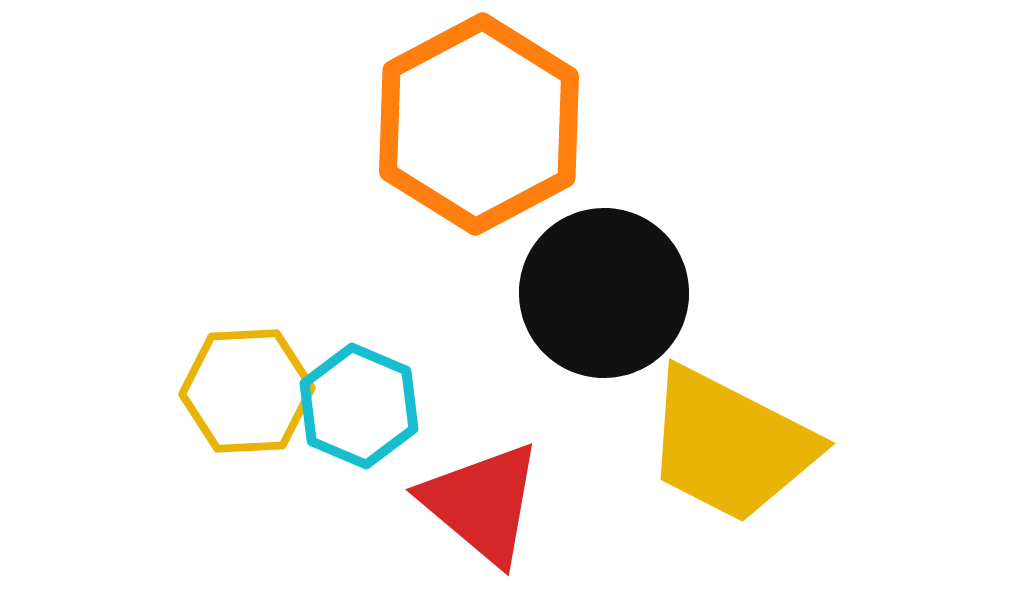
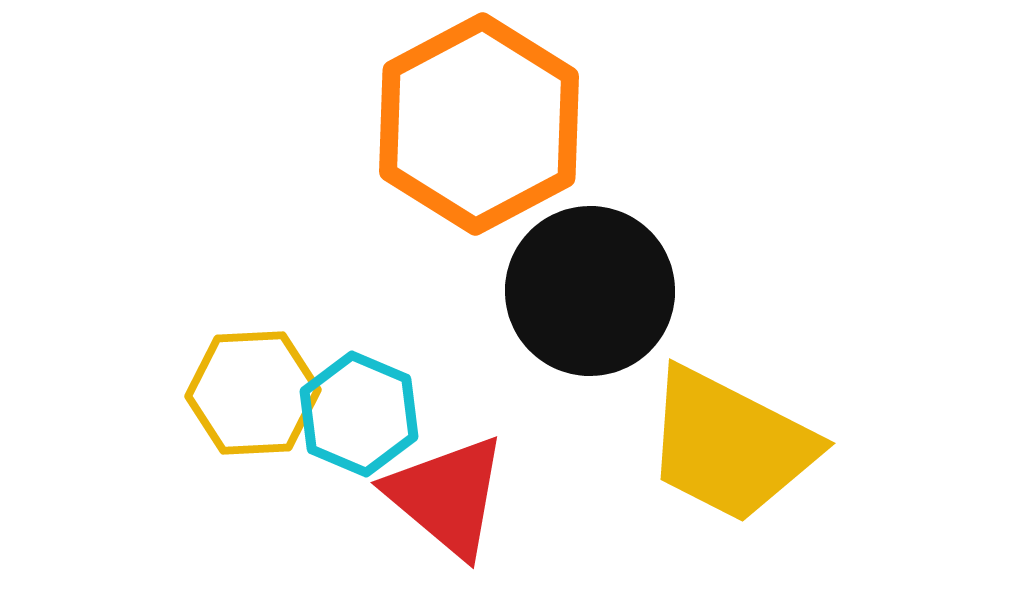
black circle: moved 14 px left, 2 px up
yellow hexagon: moved 6 px right, 2 px down
cyan hexagon: moved 8 px down
red triangle: moved 35 px left, 7 px up
